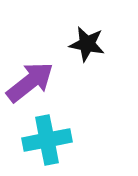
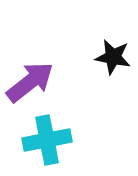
black star: moved 26 px right, 13 px down
